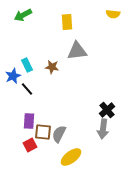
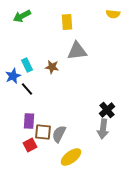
green arrow: moved 1 px left, 1 px down
